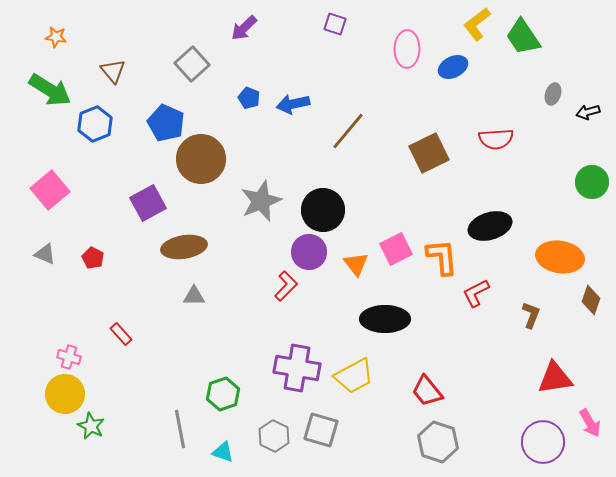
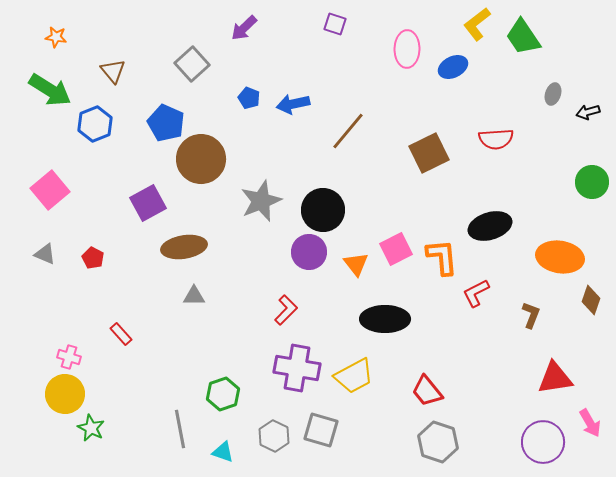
red L-shape at (286, 286): moved 24 px down
green star at (91, 426): moved 2 px down
